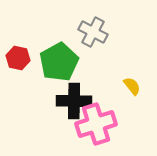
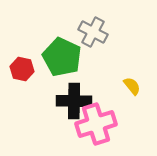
red hexagon: moved 4 px right, 11 px down
green pentagon: moved 3 px right, 5 px up; rotated 18 degrees counterclockwise
